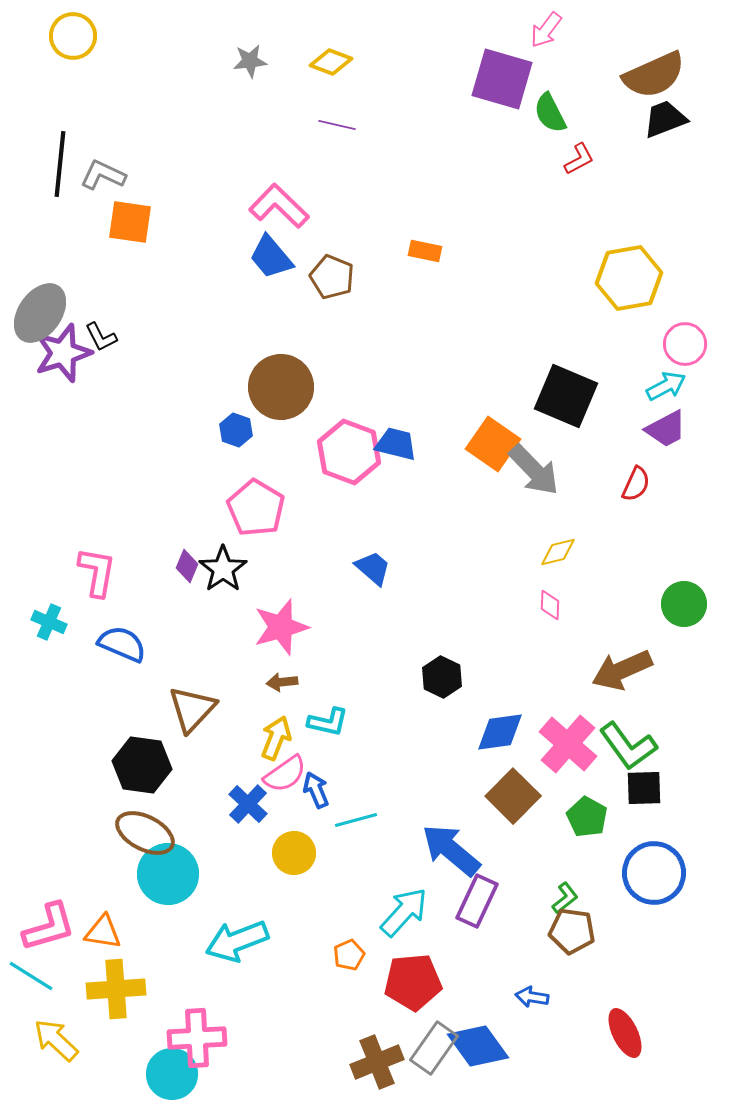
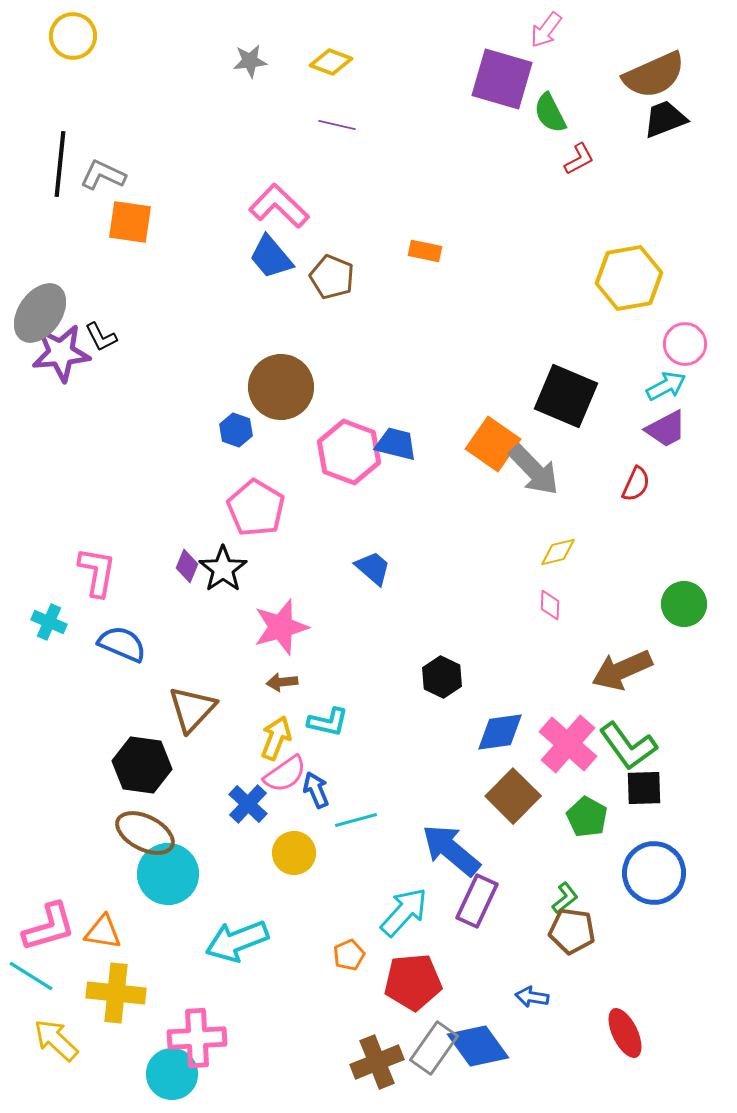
purple star at (63, 353): moved 2 px left; rotated 12 degrees clockwise
yellow cross at (116, 989): moved 4 px down; rotated 10 degrees clockwise
